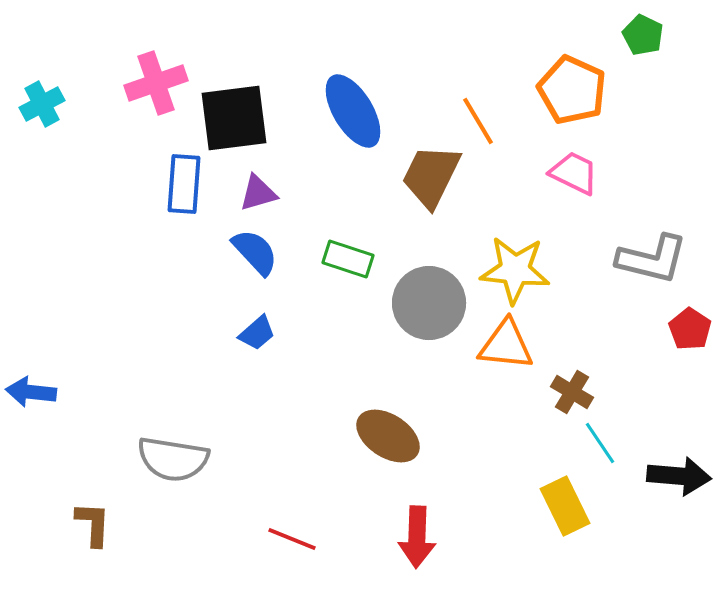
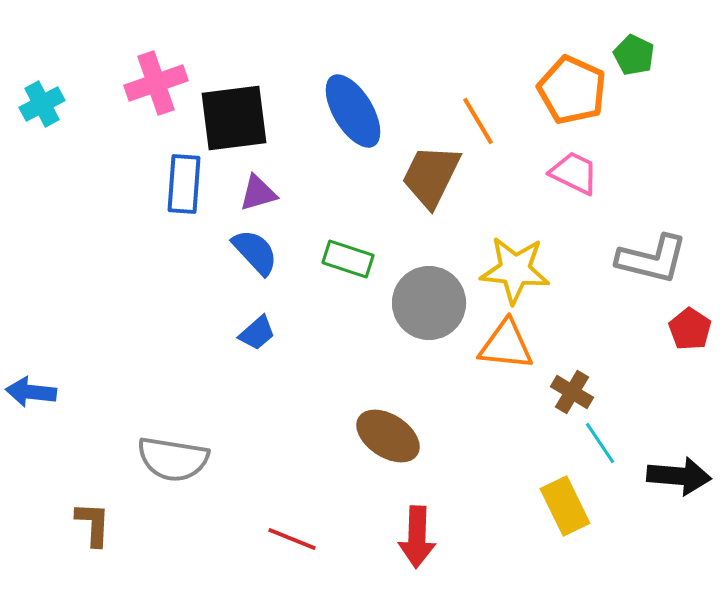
green pentagon: moved 9 px left, 20 px down
